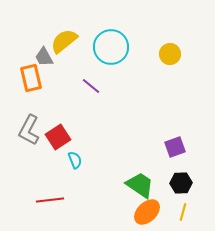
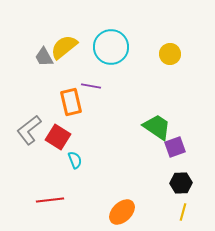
yellow semicircle: moved 6 px down
orange rectangle: moved 40 px right, 24 px down
purple line: rotated 30 degrees counterclockwise
gray L-shape: rotated 24 degrees clockwise
red square: rotated 25 degrees counterclockwise
green trapezoid: moved 17 px right, 58 px up
orange ellipse: moved 25 px left
